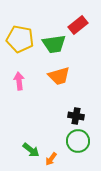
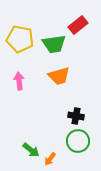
orange arrow: moved 1 px left
